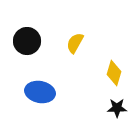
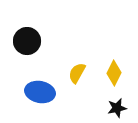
yellow semicircle: moved 2 px right, 30 px down
yellow diamond: rotated 10 degrees clockwise
black star: rotated 12 degrees counterclockwise
